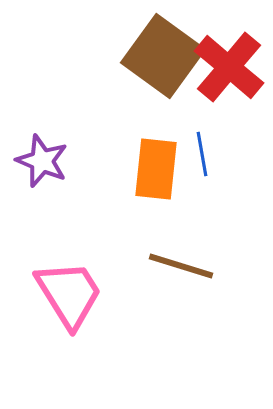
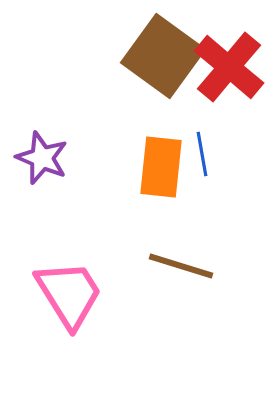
purple star: moved 3 px up
orange rectangle: moved 5 px right, 2 px up
